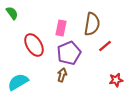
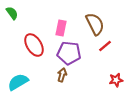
brown semicircle: moved 3 px right; rotated 35 degrees counterclockwise
purple pentagon: rotated 30 degrees clockwise
